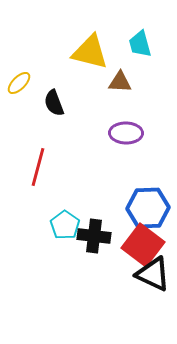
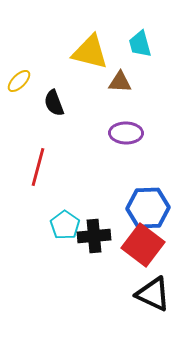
yellow ellipse: moved 2 px up
black cross: rotated 12 degrees counterclockwise
black triangle: moved 20 px down
